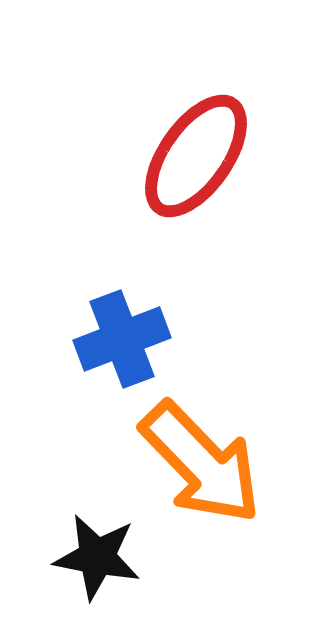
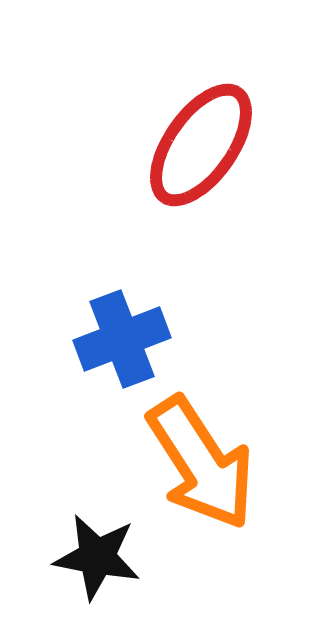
red ellipse: moved 5 px right, 11 px up
orange arrow: rotated 11 degrees clockwise
